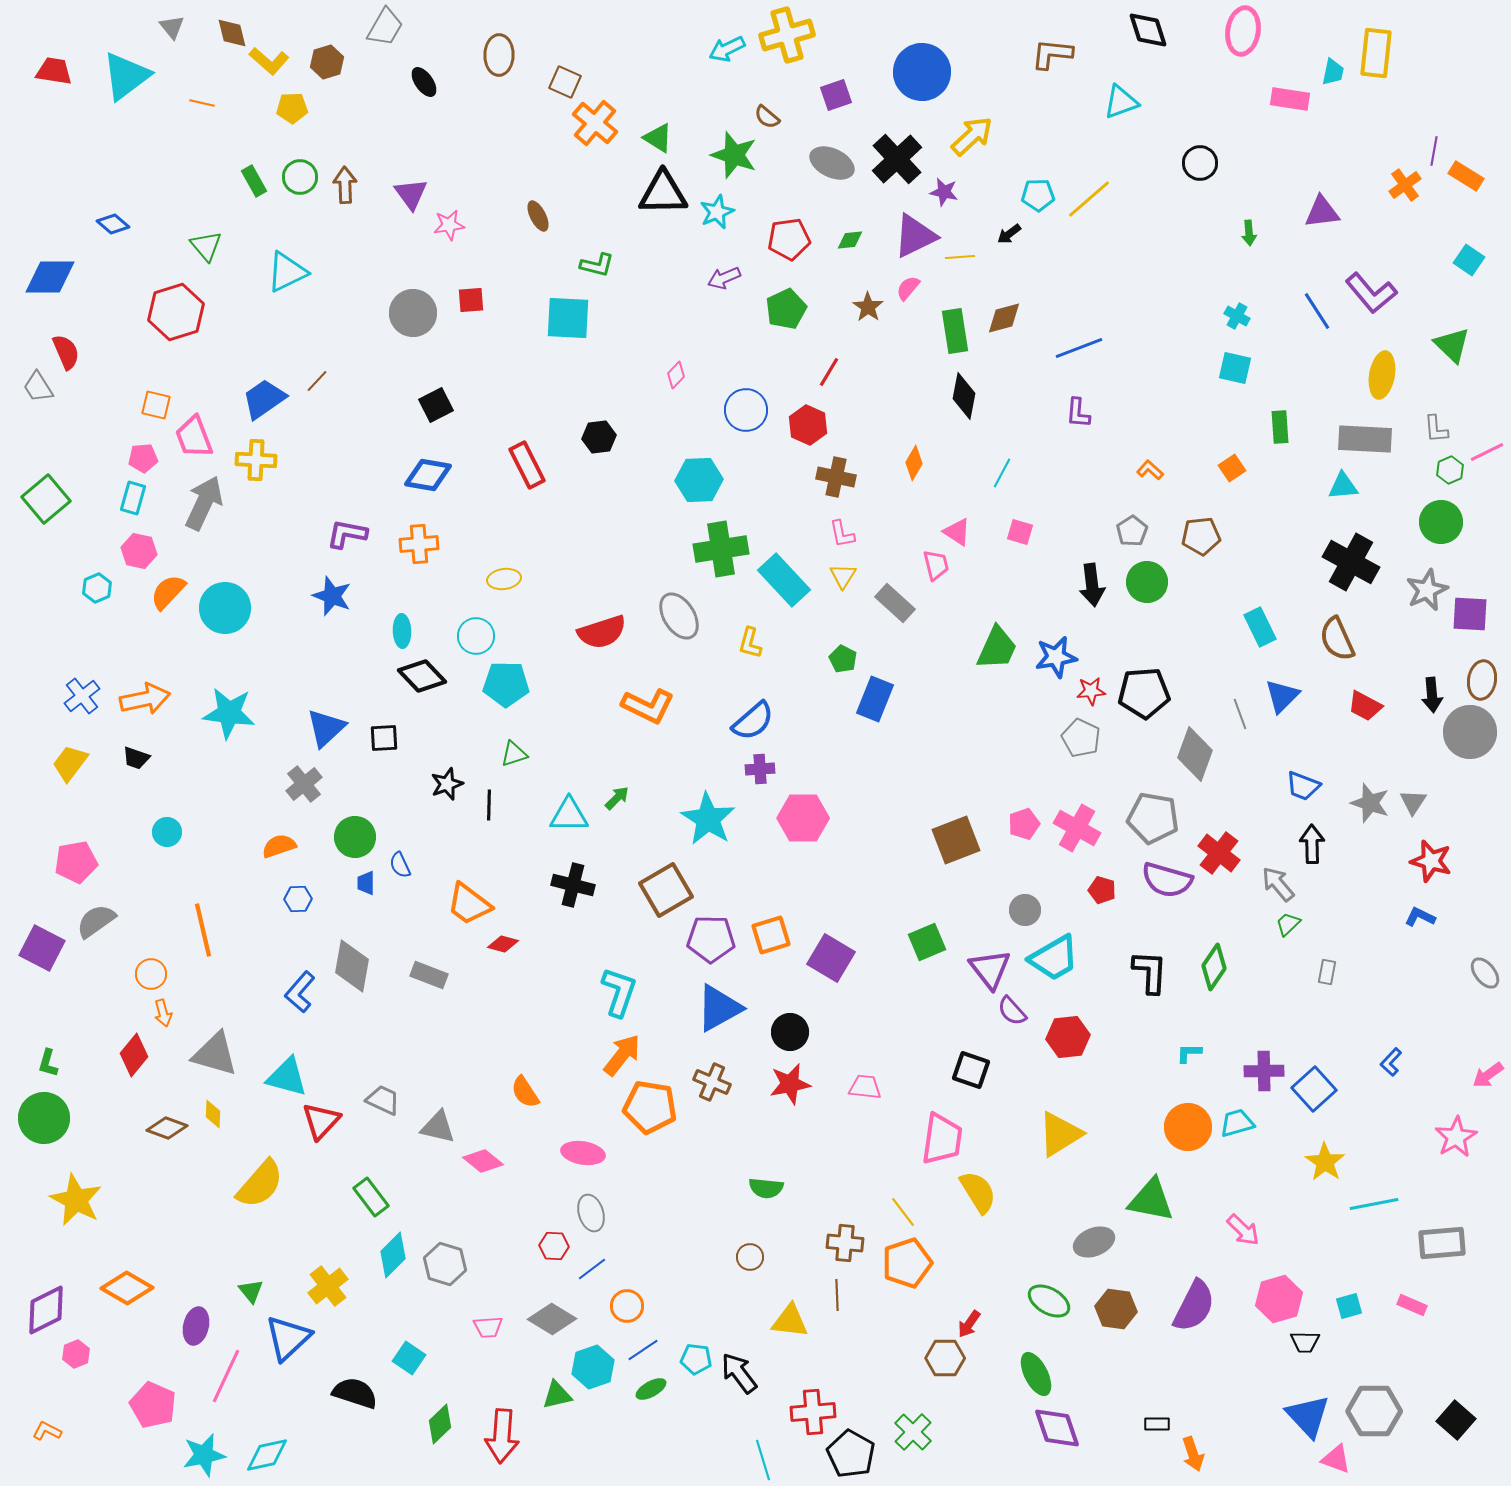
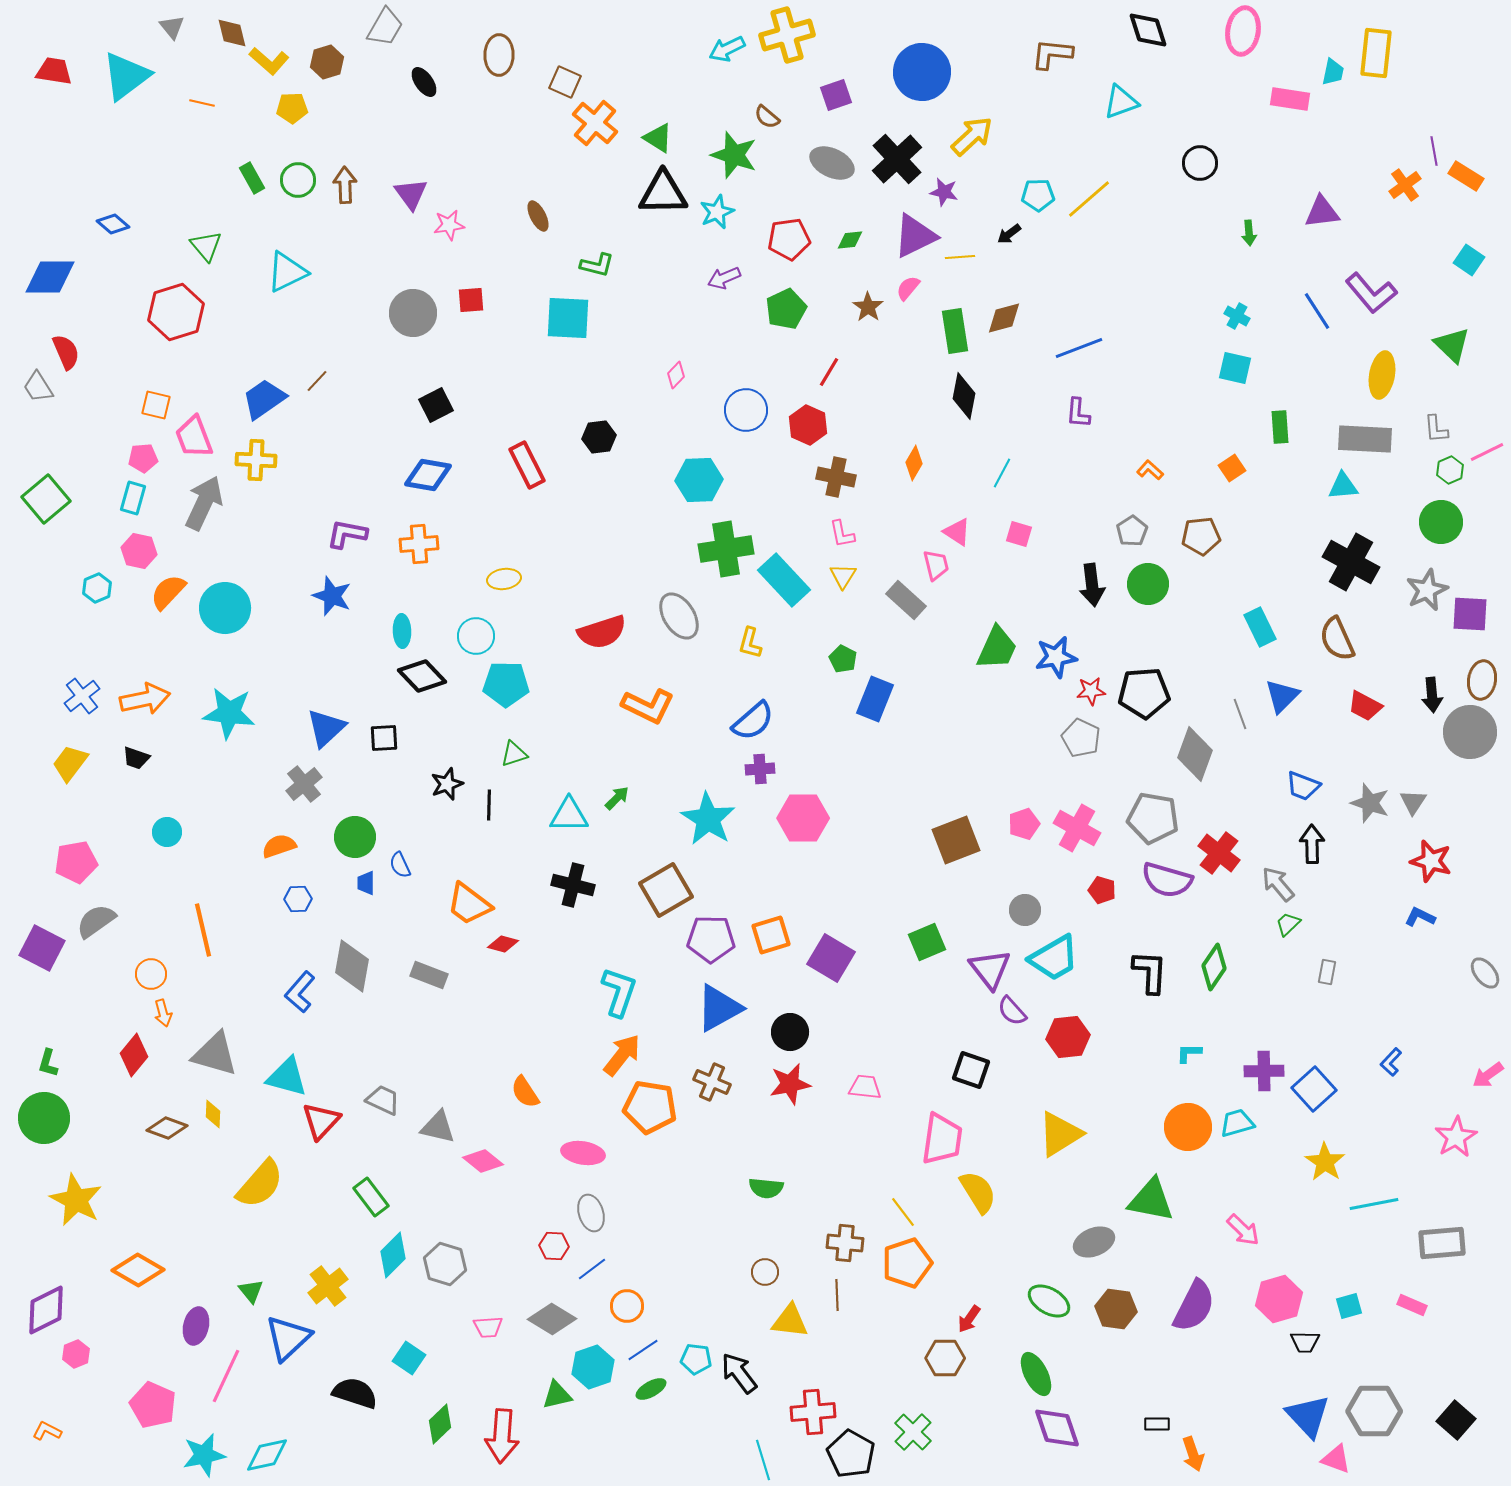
purple line at (1434, 151): rotated 20 degrees counterclockwise
green circle at (300, 177): moved 2 px left, 3 px down
green rectangle at (254, 181): moved 2 px left, 3 px up
pink square at (1020, 532): moved 1 px left, 2 px down
green cross at (721, 549): moved 5 px right
green circle at (1147, 582): moved 1 px right, 2 px down
gray rectangle at (895, 603): moved 11 px right, 3 px up
brown circle at (750, 1257): moved 15 px right, 15 px down
orange diamond at (127, 1288): moved 11 px right, 18 px up
red arrow at (969, 1324): moved 5 px up
